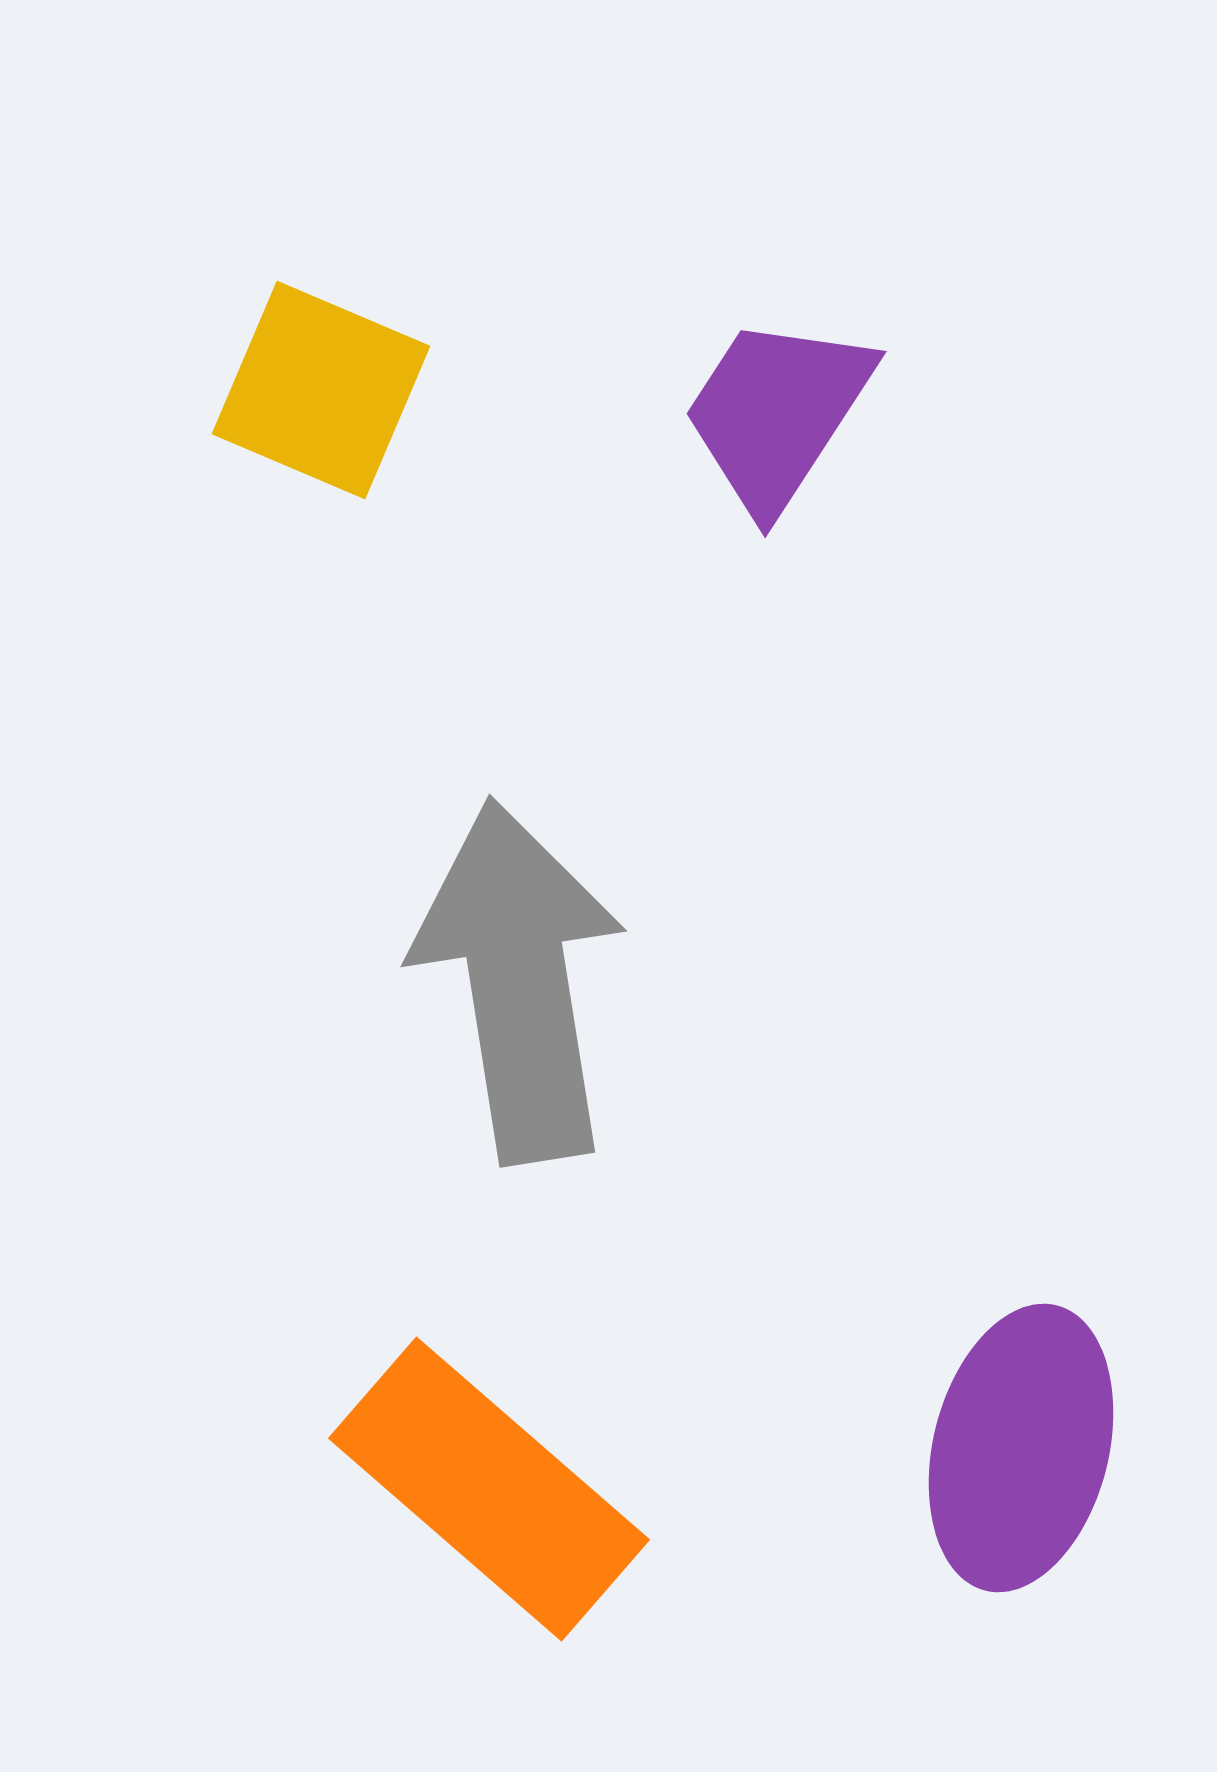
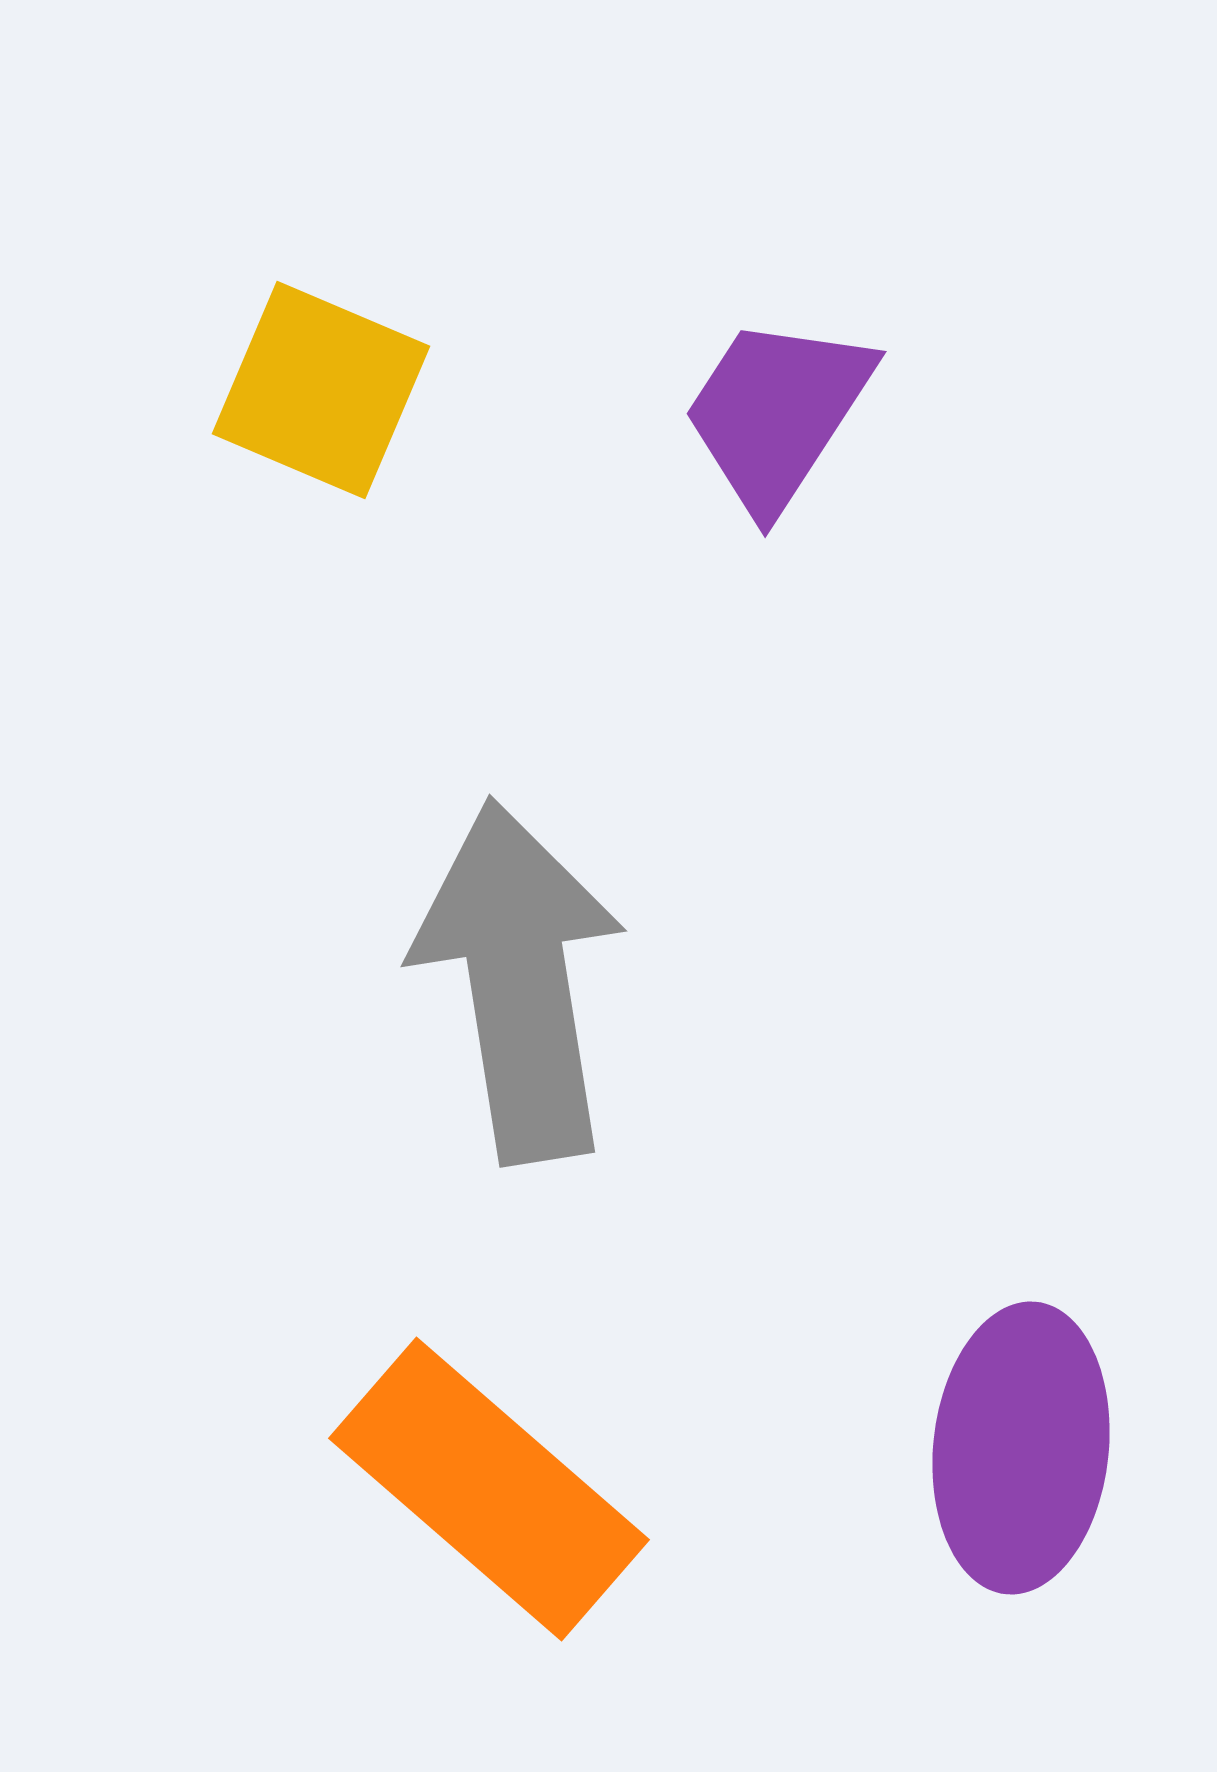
purple ellipse: rotated 8 degrees counterclockwise
